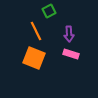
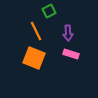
purple arrow: moved 1 px left, 1 px up
